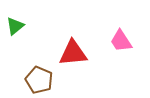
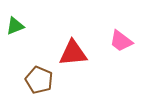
green triangle: rotated 18 degrees clockwise
pink trapezoid: rotated 20 degrees counterclockwise
